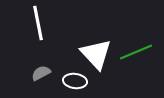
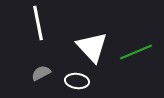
white triangle: moved 4 px left, 7 px up
white ellipse: moved 2 px right
